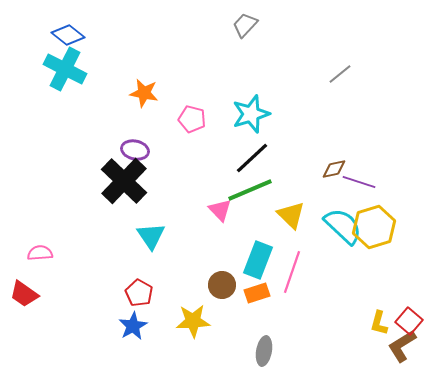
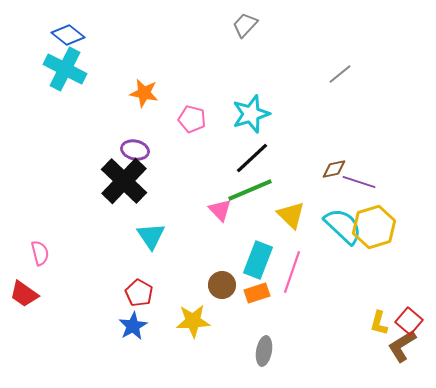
pink semicircle: rotated 80 degrees clockwise
